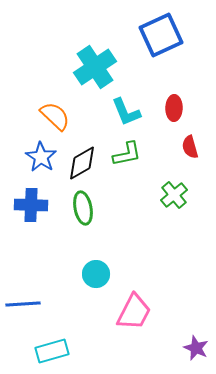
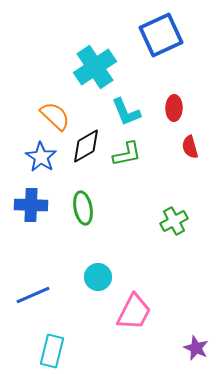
black diamond: moved 4 px right, 17 px up
green cross: moved 26 px down; rotated 12 degrees clockwise
cyan circle: moved 2 px right, 3 px down
blue line: moved 10 px right, 9 px up; rotated 20 degrees counterclockwise
cyan rectangle: rotated 60 degrees counterclockwise
